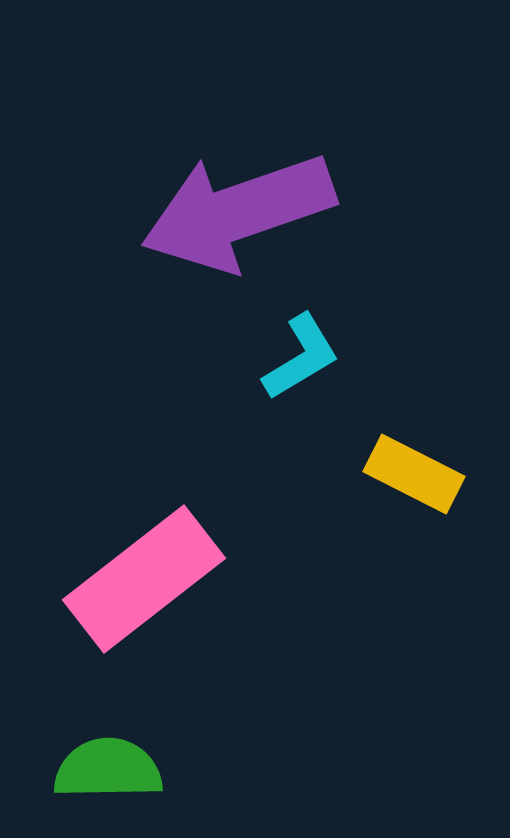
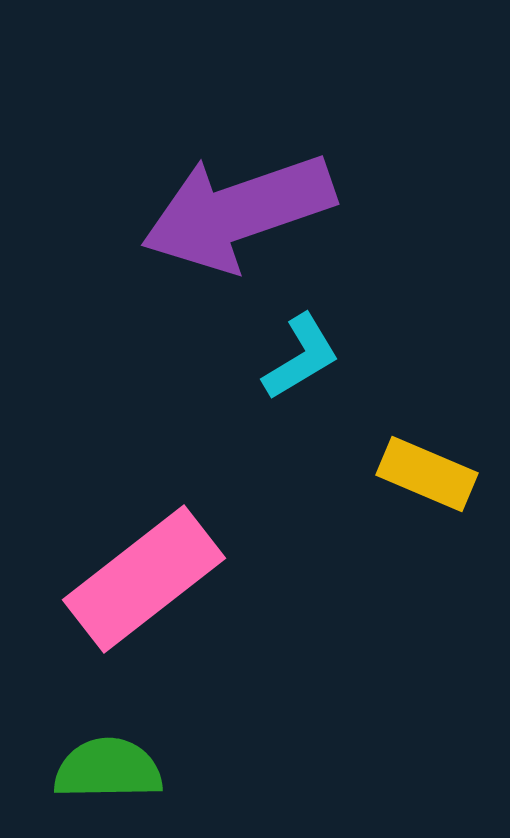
yellow rectangle: moved 13 px right; rotated 4 degrees counterclockwise
